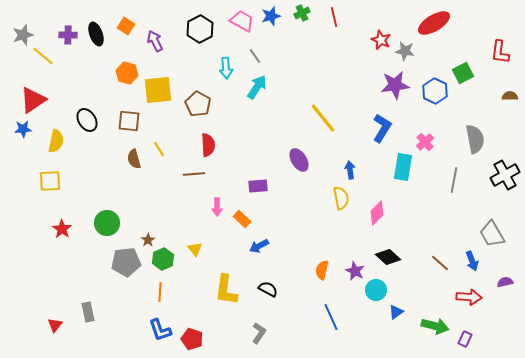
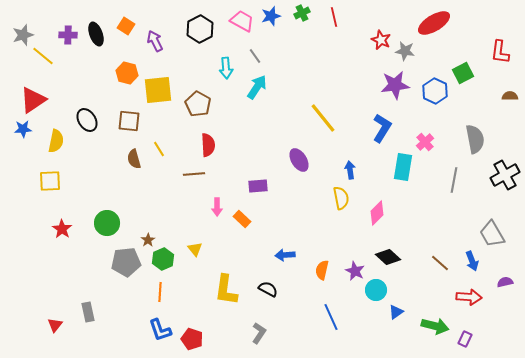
blue arrow at (259, 246): moved 26 px right, 9 px down; rotated 24 degrees clockwise
